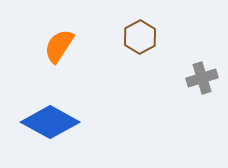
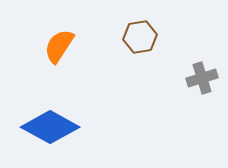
brown hexagon: rotated 20 degrees clockwise
blue diamond: moved 5 px down
